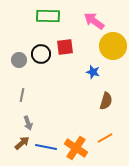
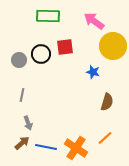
brown semicircle: moved 1 px right, 1 px down
orange line: rotated 14 degrees counterclockwise
